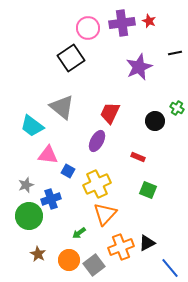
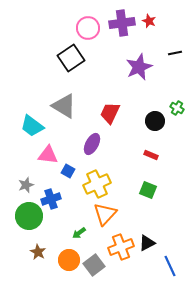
gray triangle: moved 2 px right, 1 px up; rotated 8 degrees counterclockwise
purple ellipse: moved 5 px left, 3 px down
red rectangle: moved 13 px right, 2 px up
brown star: moved 2 px up
blue line: moved 2 px up; rotated 15 degrees clockwise
